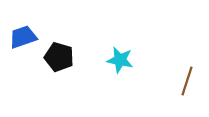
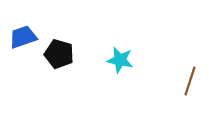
black pentagon: moved 3 px up
brown line: moved 3 px right
